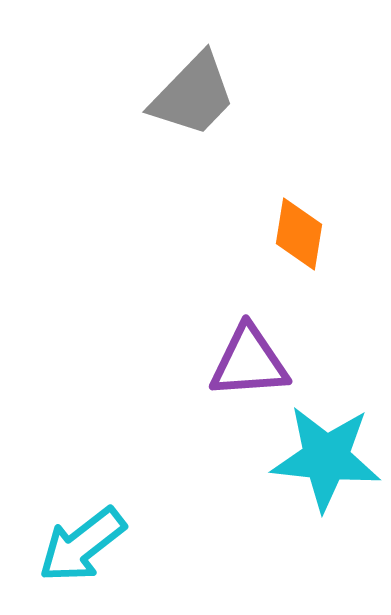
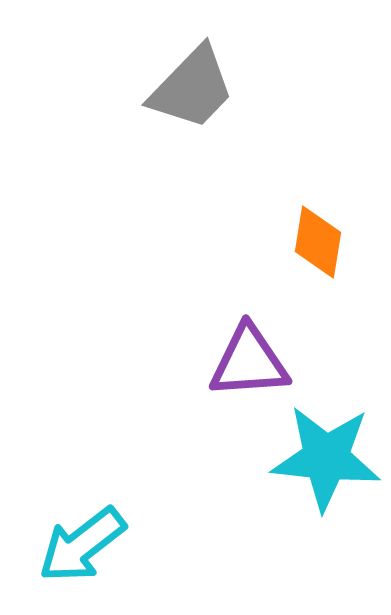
gray trapezoid: moved 1 px left, 7 px up
orange diamond: moved 19 px right, 8 px down
